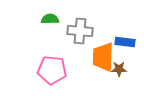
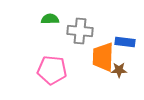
brown star: moved 1 px down
